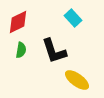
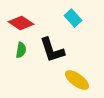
red diamond: moved 3 px right, 1 px down; rotated 60 degrees clockwise
black L-shape: moved 2 px left, 1 px up
